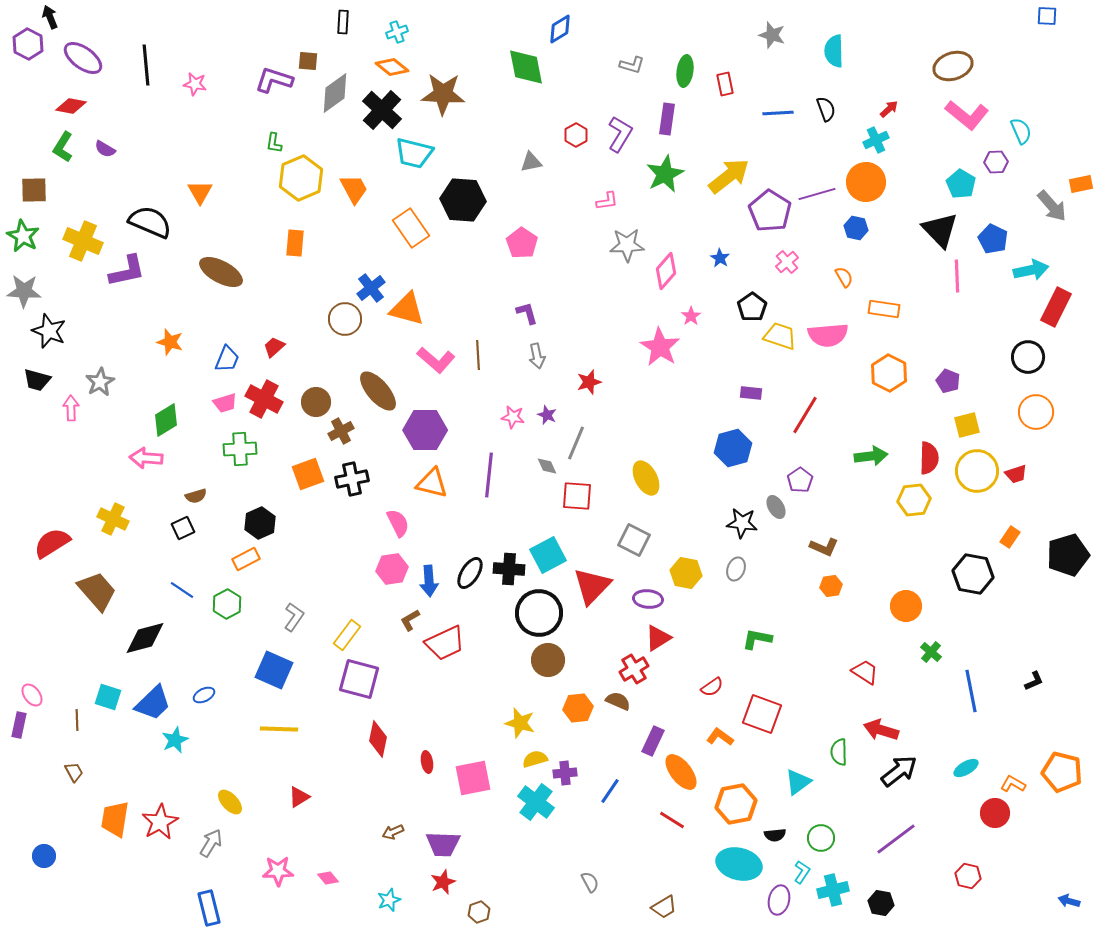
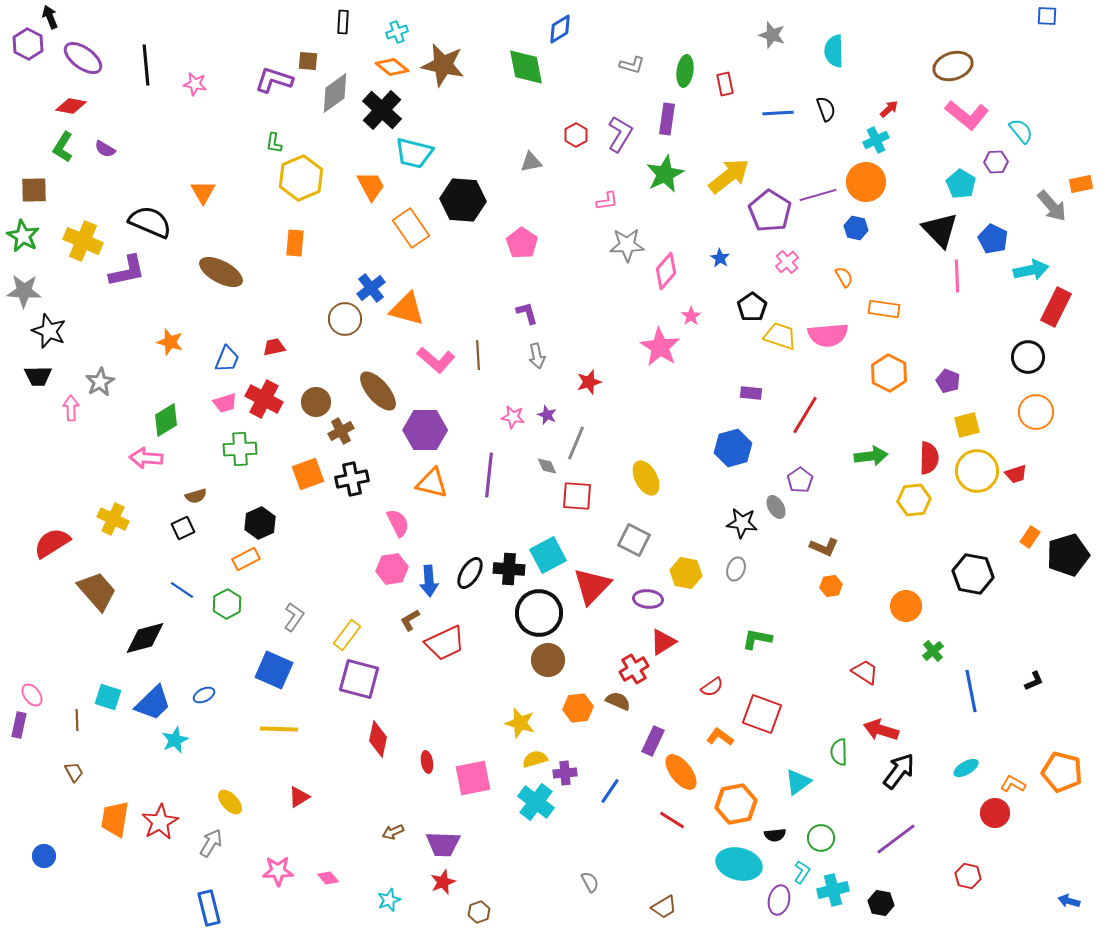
brown star at (443, 94): moved 29 px up; rotated 9 degrees clockwise
cyan semicircle at (1021, 131): rotated 16 degrees counterclockwise
orange trapezoid at (354, 189): moved 17 px right, 3 px up
orange triangle at (200, 192): moved 3 px right
purple line at (817, 194): moved 1 px right, 1 px down
red trapezoid at (274, 347): rotated 30 degrees clockwise
black trapezoid at (37, 380): moved 1 px right, 4 px up; rotated 16 degrees counterclockwise
orange rectangle at (1010, 537): moved 20 px right
red triangle at (658, 638): moved 5 px right, 4 px down
green cross at (931, 652): moved 2 px right, 1 px up; rotated 10 degrees clockwise
black arrow at (899, 771): rotated 15 degrees counterclockwise
